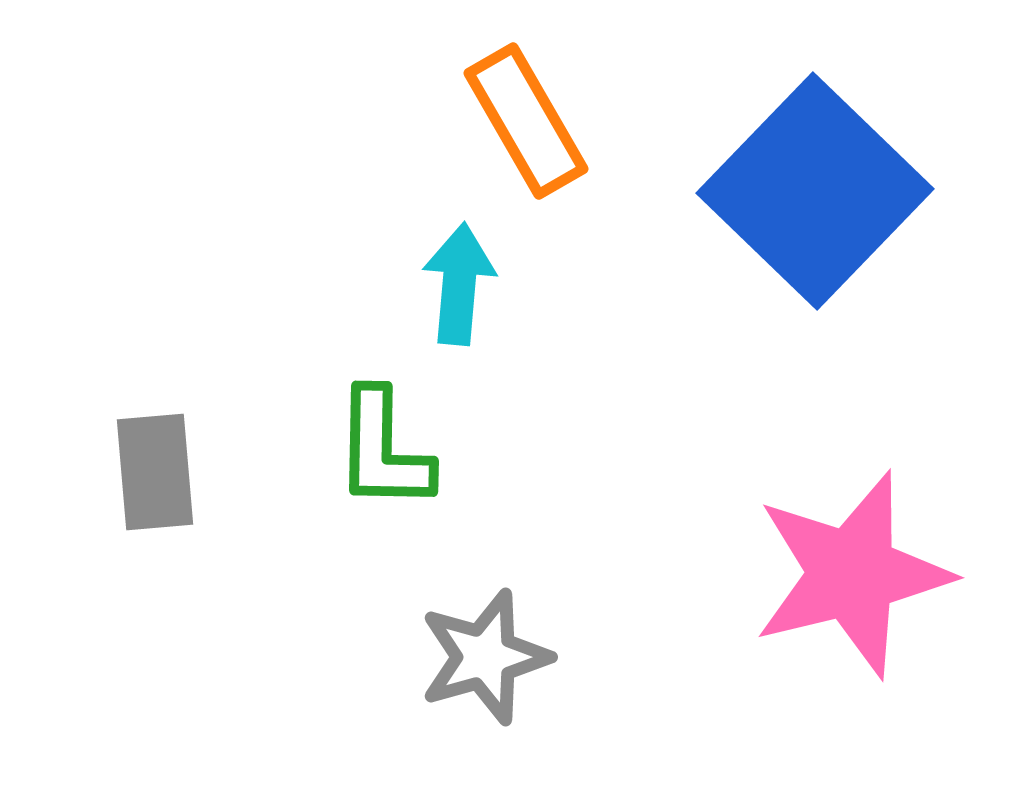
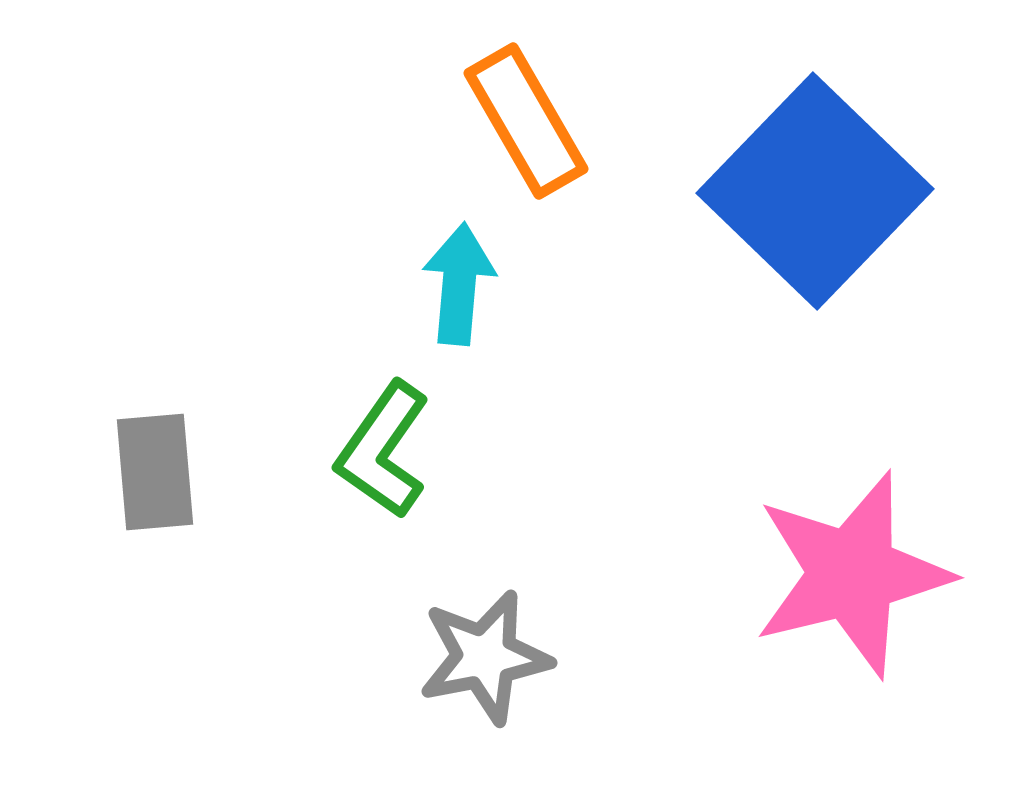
green L-shape: rotated 34 degrees clockwise
gray star: rotated 5 degrees clockwise
